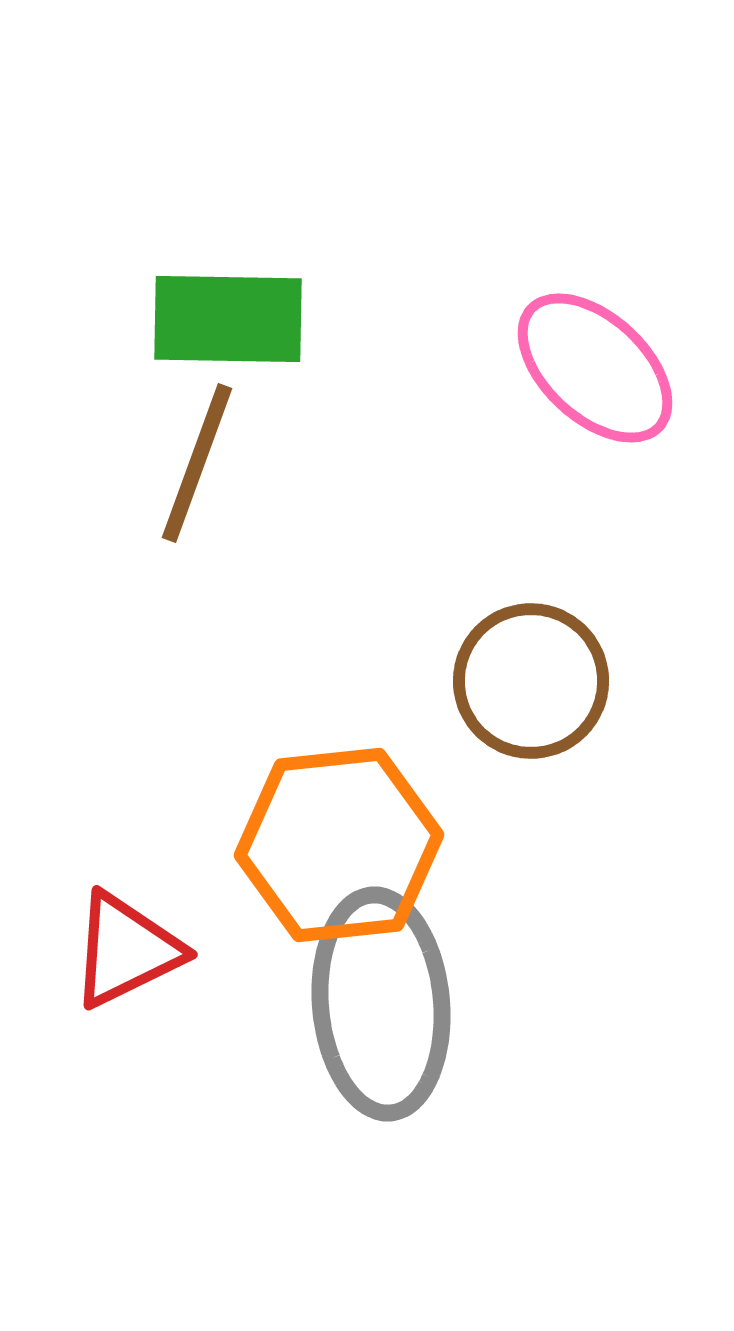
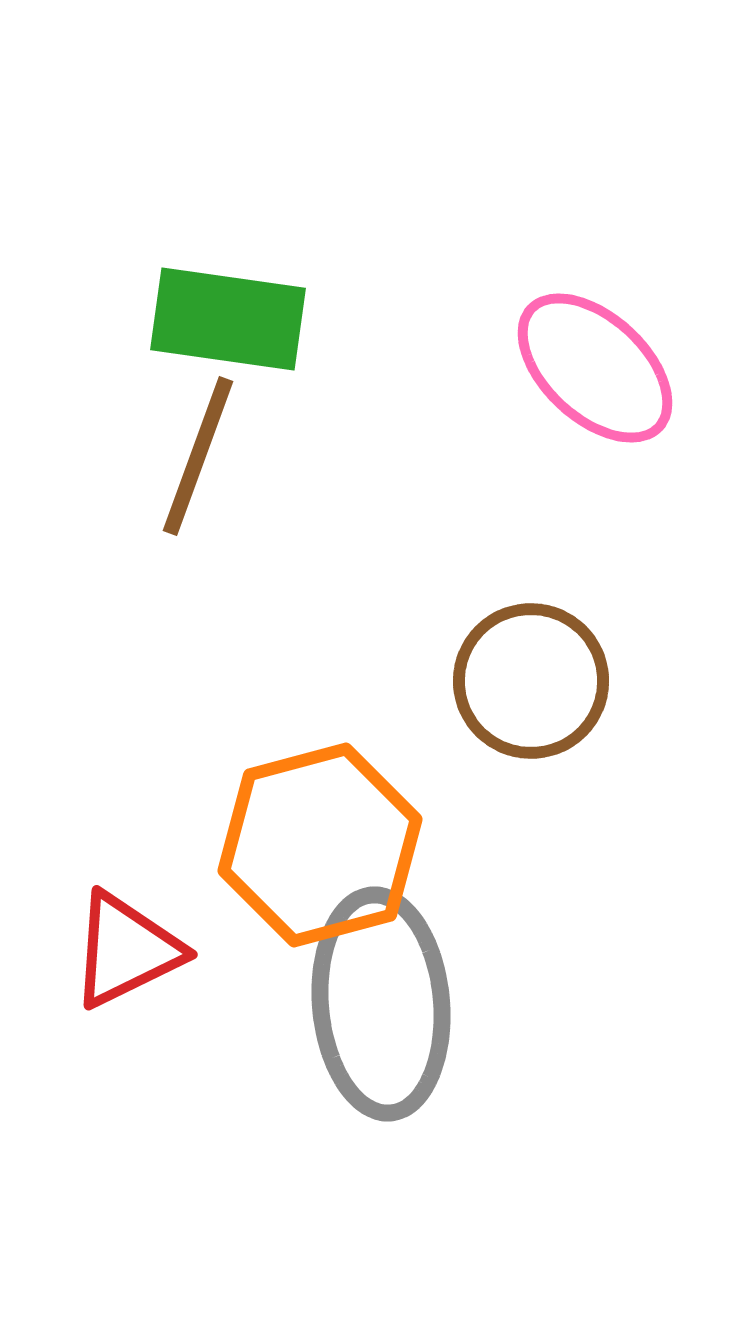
green rectangle: rotated 7 degrees clockwise
brown line: moved 1 px right, 7 px up
orange hexagon: moved 19 px left; rotated 9 degrees counterclockwise
